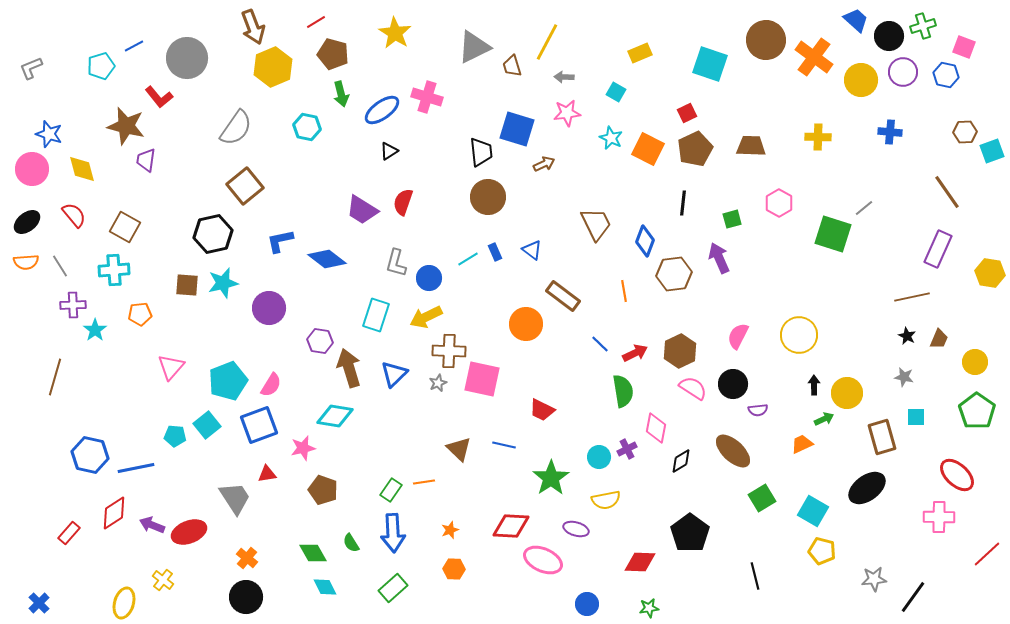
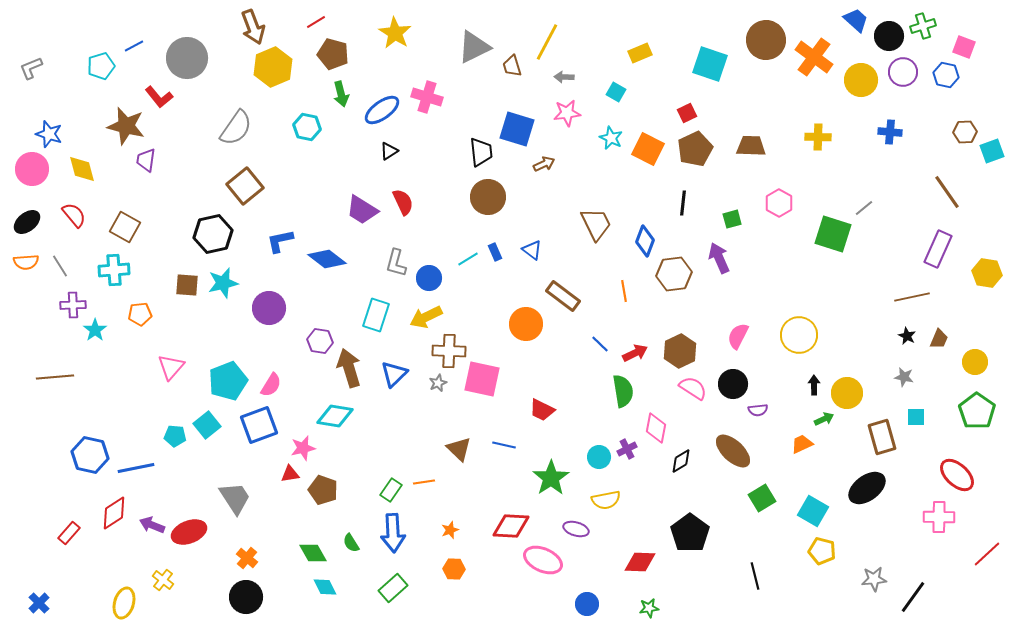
red semicircle at (403, 202): rotated 136 degrees clockwise
yellow hexagon at (990, 273): moved 3 px left
brown line at (55, 377): rotated 69 degrees clockwise
red triangle at (267, 474): moved 23 px right
